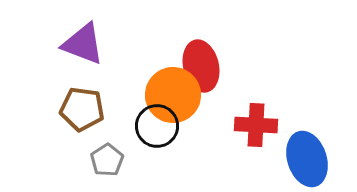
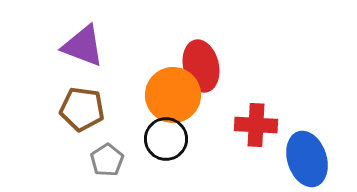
purple triangle: moved 2 px down
black circle: moved 9 px right, 13 px down
